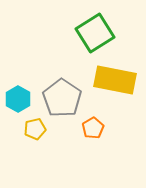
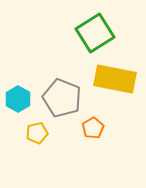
yellow rectangle: moved 1 px up
gray pentagon: rotated 12 degrees counterclockwise
yellow pentagon: moved 2 px right, 4 px down
